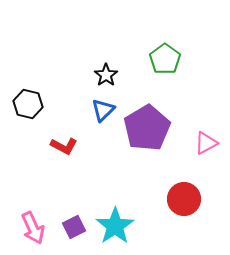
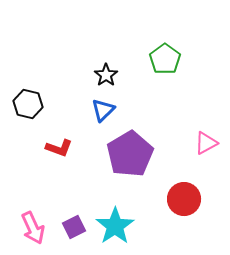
purple pentagon: moved 17 px left, 26 px down
red L-shape: moved 5 px left, 2 px down; rotated 8 degrees counterclockwise
